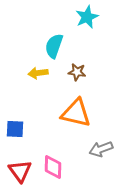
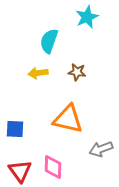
cyan semicircle: moved 5 px left, 5 px up
orange triangle: moved 8 px left, 6 px down
